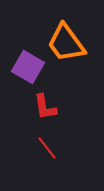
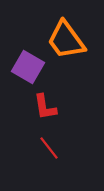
orange trapezoid: moved 3 px up
red line: moved 2 px right
